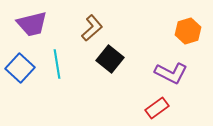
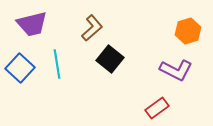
purple L-shape: moved 5 px right, 3 px up
